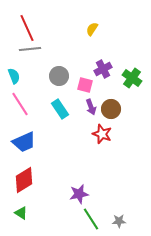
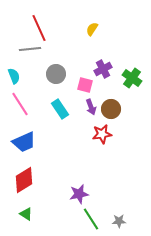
red line: moved 12 px right
gray circle: moved 3 px left, 2 px up
red star: rotated 30 degrees counterclockwise
green triangle: moved 5 px right, 1 px down
